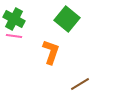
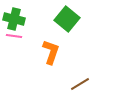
green cross: rotated 15 degrees counterclockwise
